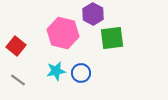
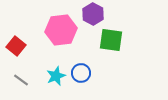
pink hexagon: moved 2 px left, 3 px up; rotated 20 degrees counterclockwise
green square: moved 1 px left, 2 px down; rotated 15 degrees clockwise
cyan star: moved 5 px down; rotated 12 degrees counterclockwise
gray line: moved 3 px right
